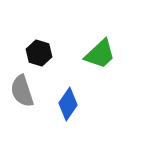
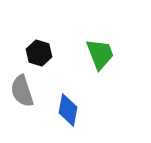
green trapezoid: rotated 68 degrees counterclockwise
blue diamond: moved 6 px down; rotated 24 degrees counterclockwise
